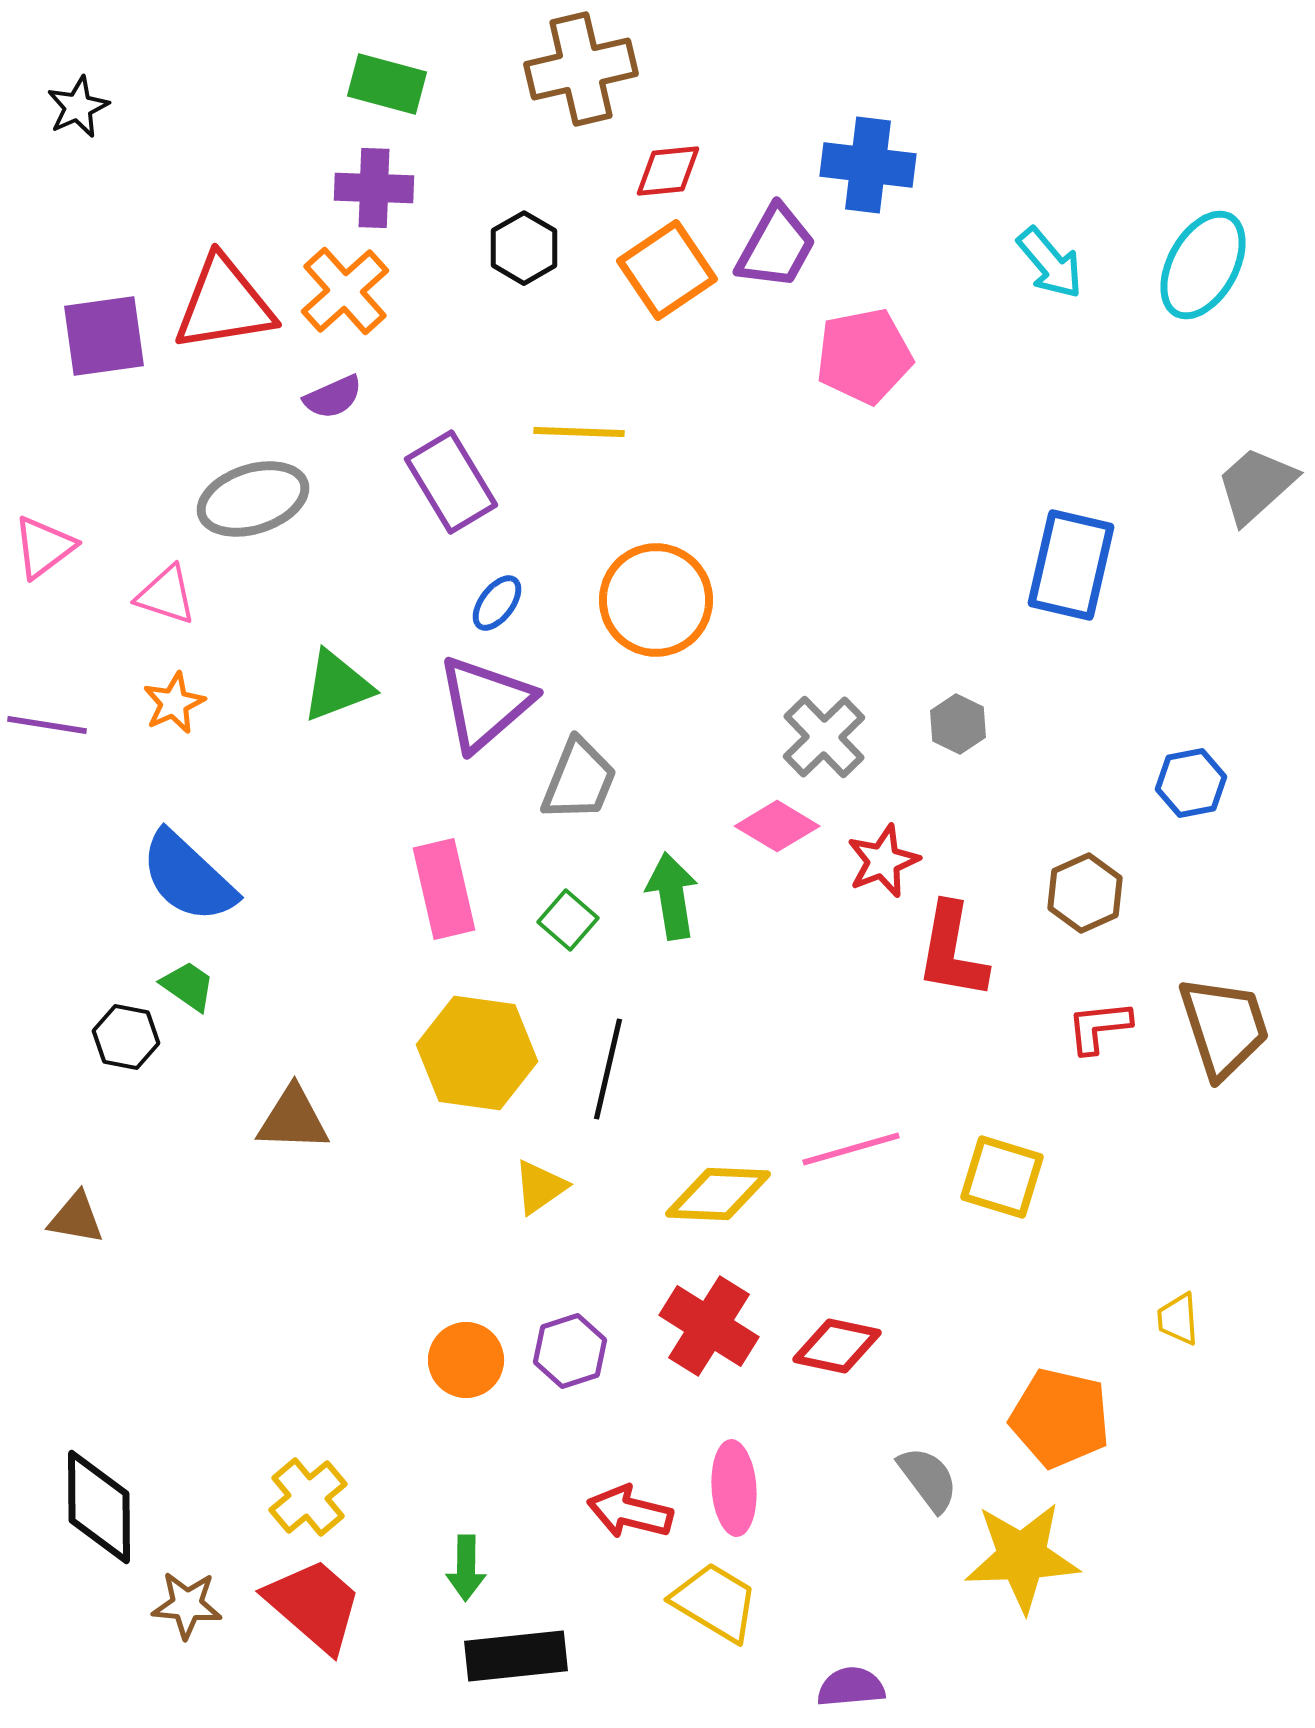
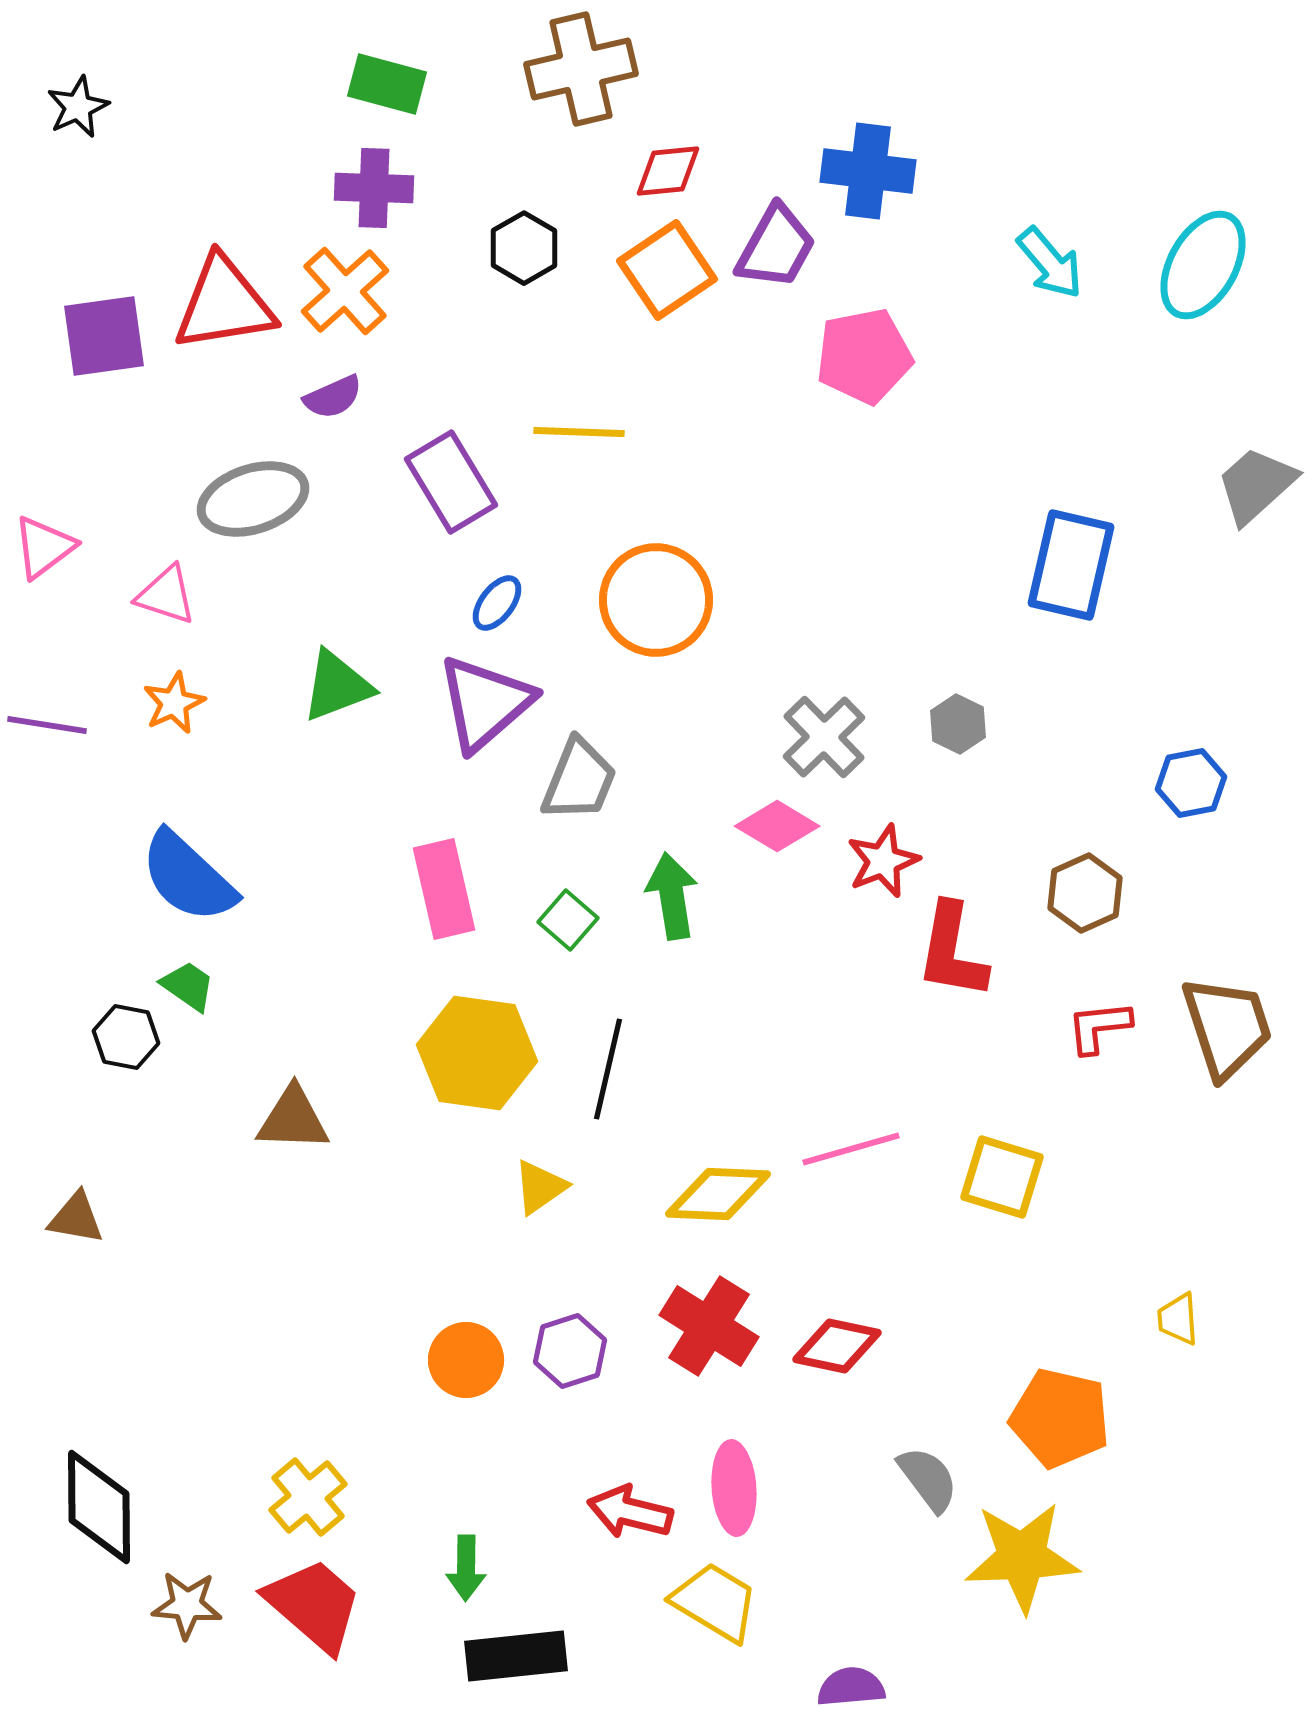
blue cross at (868, 165): moved 6 px down
brown trapezoid at (1224, 1027): moved 3 px right
